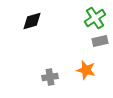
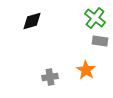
green cross: rotated 20 degrees counterclockwise
gray rectangle: rotated 21 degrees clockwise
orange star: rotated 18 degrees clockwise
